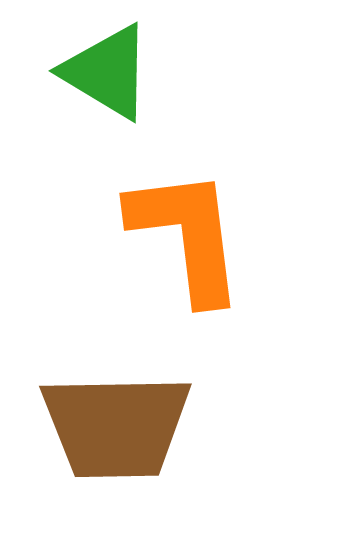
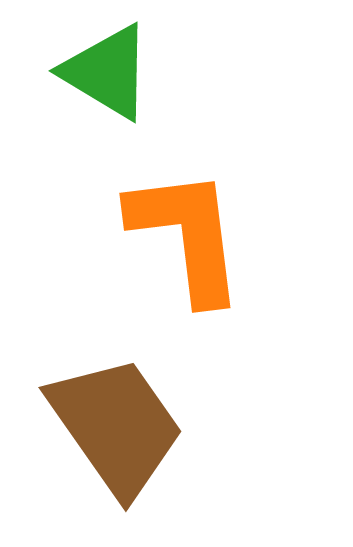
brown trapezoid: rotated 124 degrees counterclockwise
